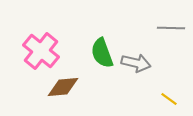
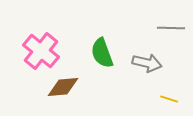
gray arrow: moved 11 px right
yellow line: rotated 18 degrees counterclockwise
